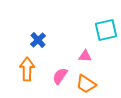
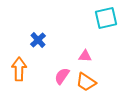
cyan square: moved 12 px up
orange arrow: moved 8 px left
pink semicircle: moved 2 px right
orange trapezoid: moved 2 px up
